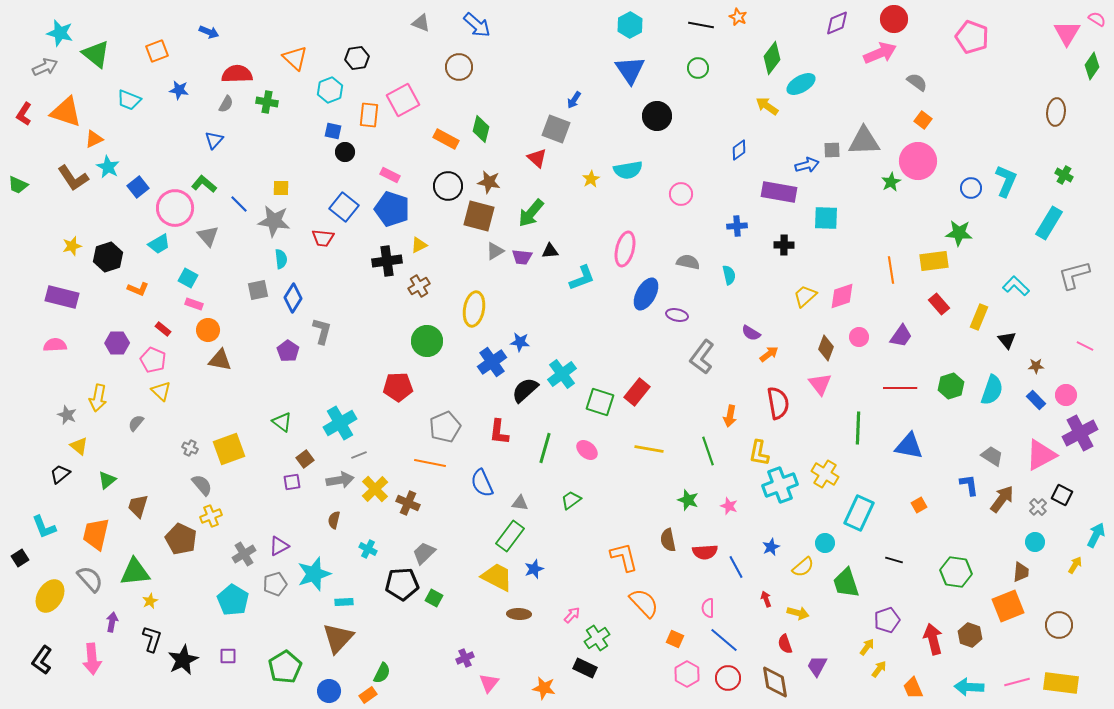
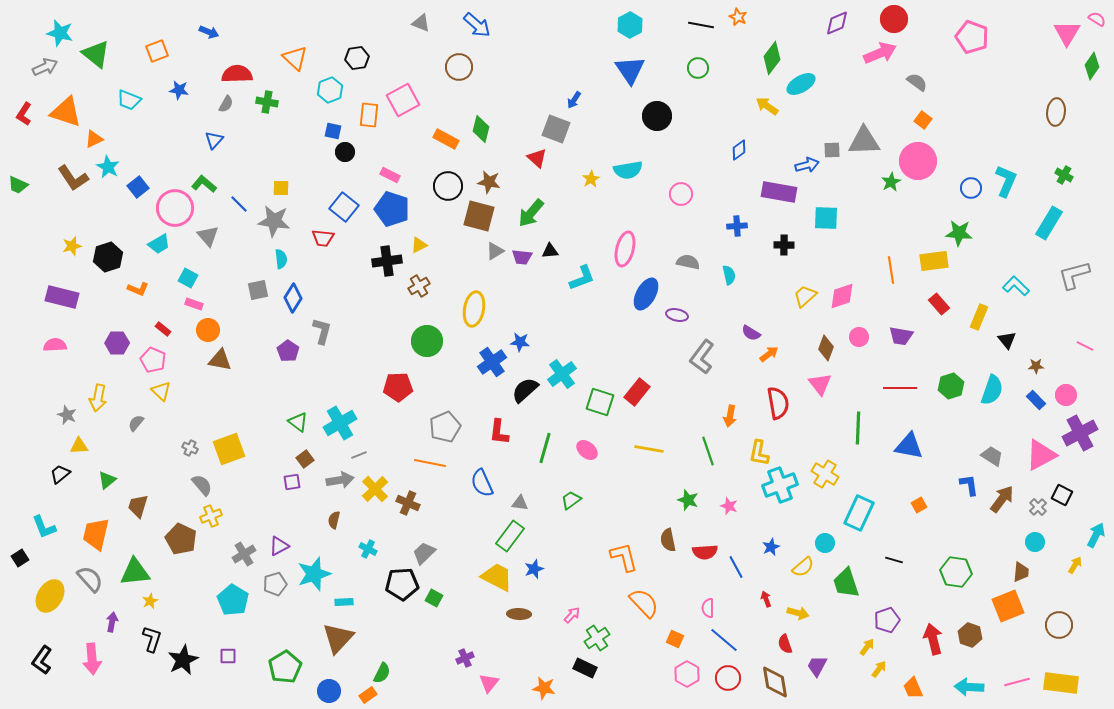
purple trapezoid at (901, 336): rotated 65 degrees clockwise
green triangle at (282, 422): moved 16 px right
yellow triangle at (79, 446): rotated 42 degrees counterclockwise
